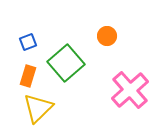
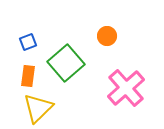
orange rectangle: rotated 10 degrees counterclockwise
pink cross: moved 4 px left, 2 px up
